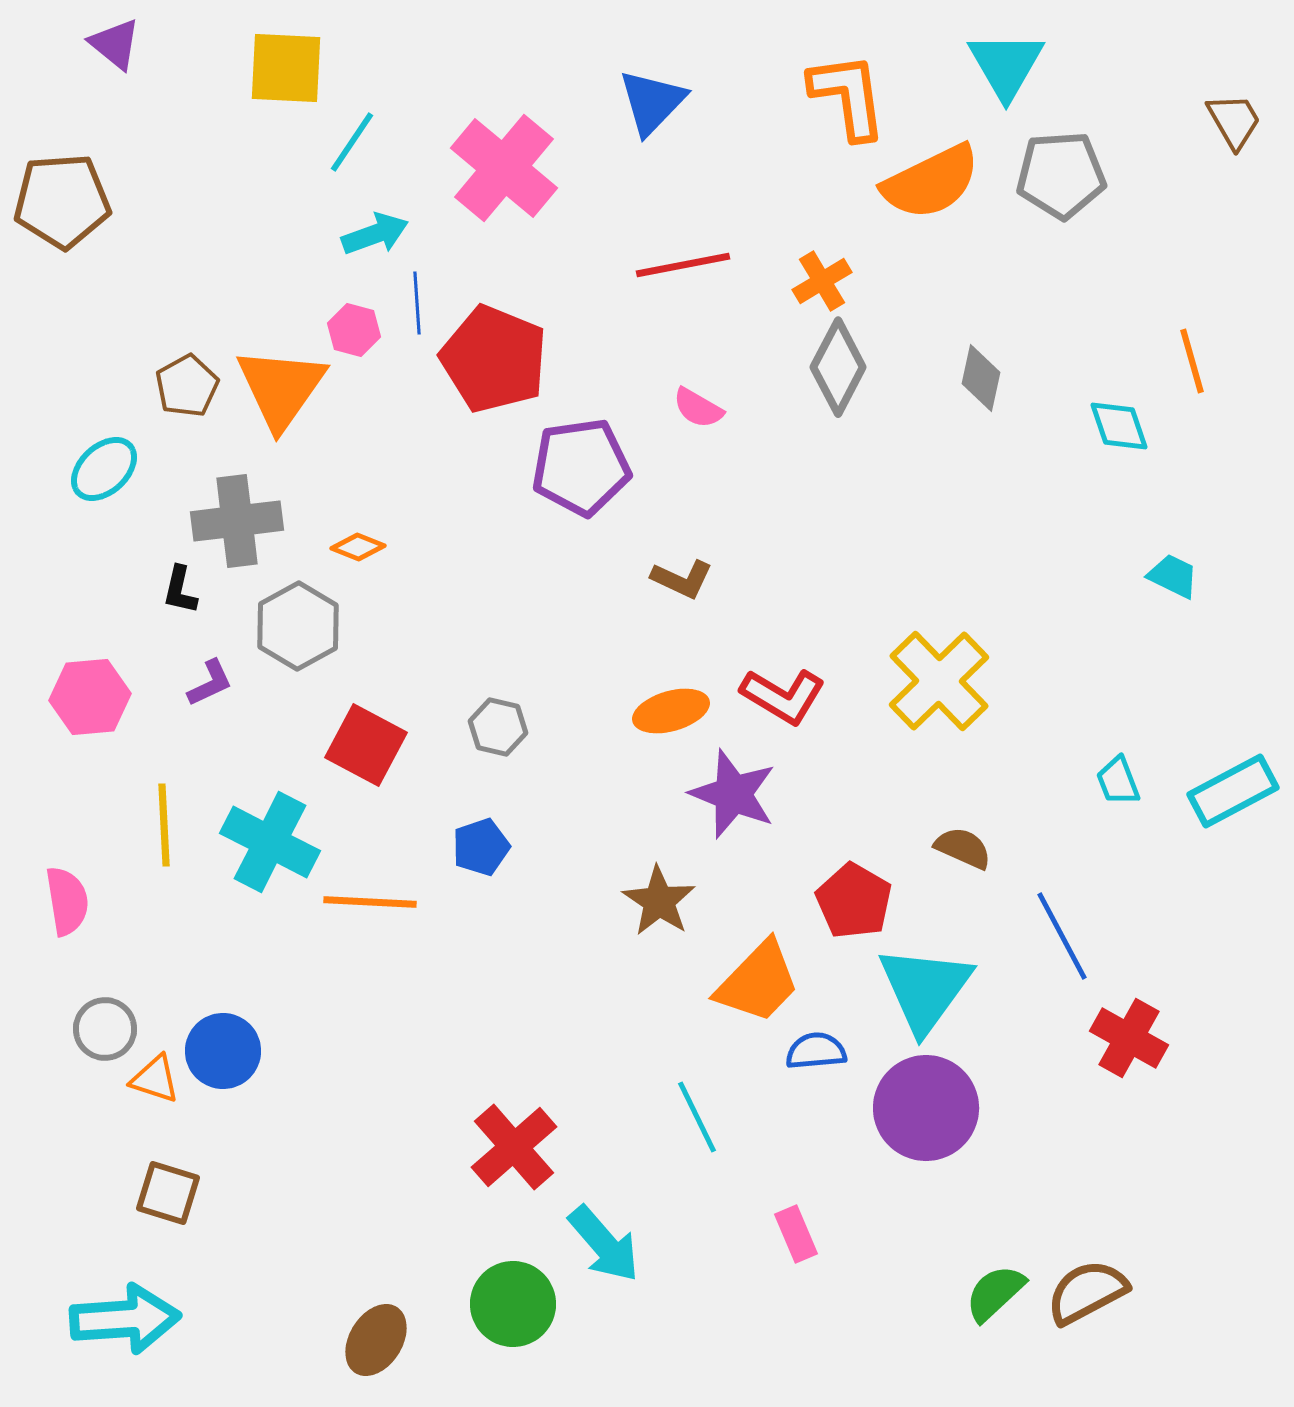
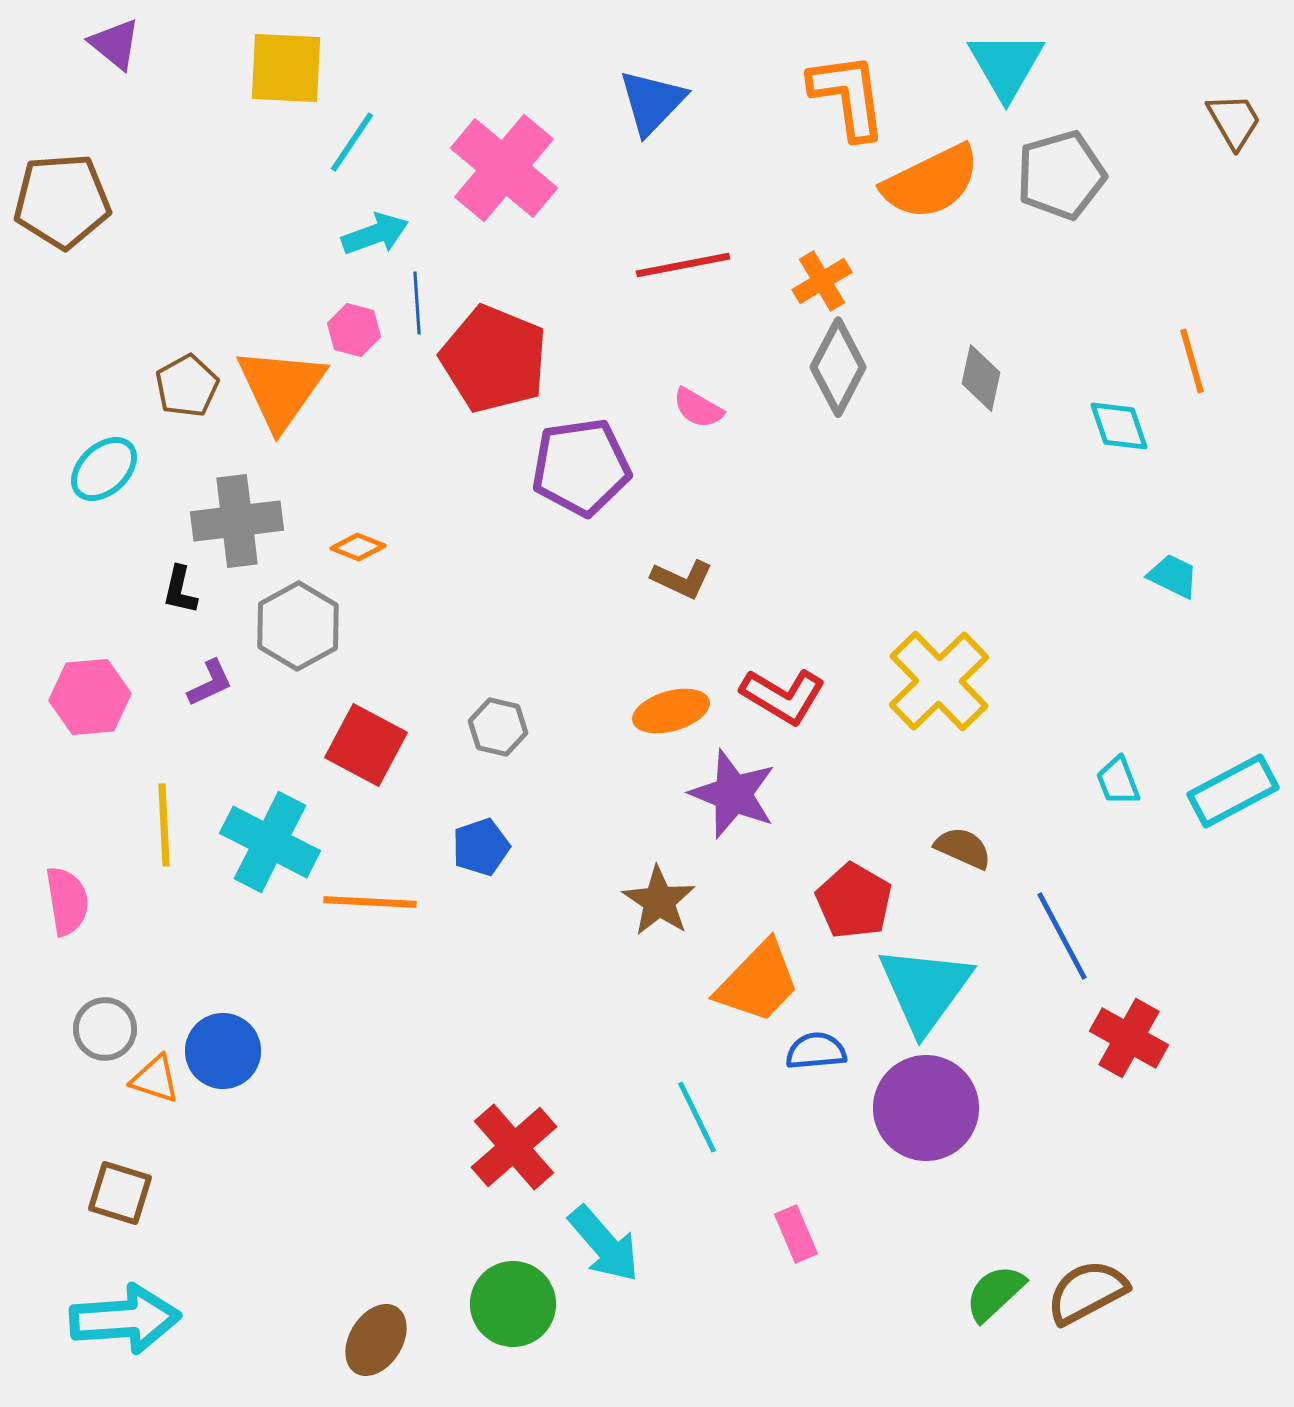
gray pentagon at (1061, 175): rotated 12 degrees counterclockwise
brown square at (168, 1193): moved 48 px left
